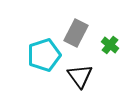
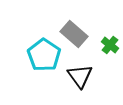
gray rectangle: moved 2 px left, 1 px down; rotated 76 degrees counterclockwise
cyan pentagon: rotated 20 degrees counterclockwise
